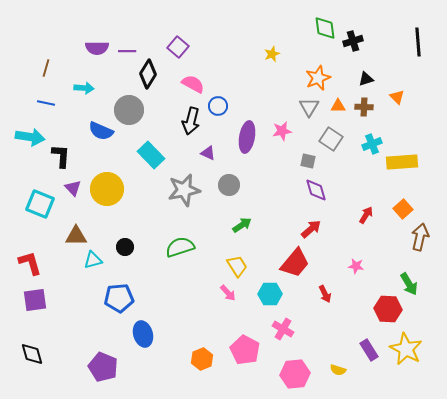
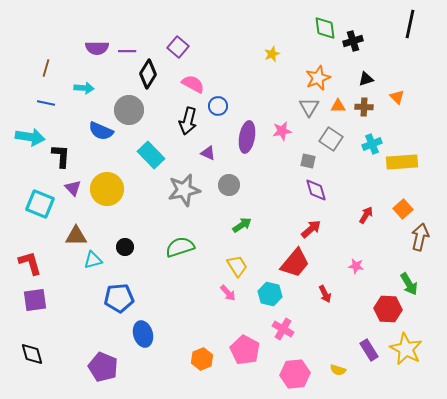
black line at (418, 42): moved 8 px left, 18 px up; rotated 16 degrees clockwise
black arrow at (191, 121): moved 3 px left
cyan hexagon at (270, 294): rotated 15 degrees clockwise
